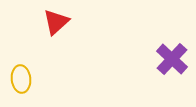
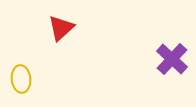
red triangle: moved 5 px right, 6 px down
